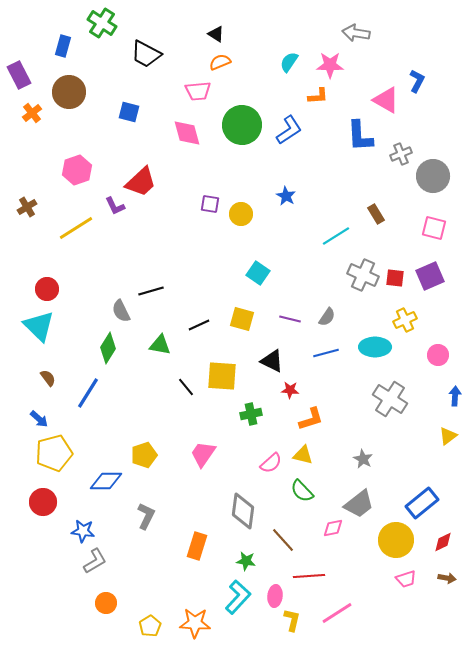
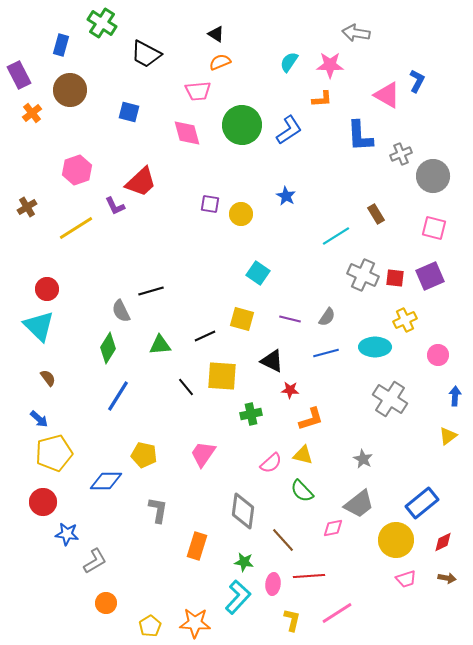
blue rectangle at (63, 46): moved 2 px left, 1 px up
brown circle at (69, 92): moved 1 px right, 2 px up
orange L-shape at (318, 96): moved 4 px right, 3 px down
pink triangle at (386, 100): moved 1 px right, 5 px up
black line at (199, 325): moved 6 px right, 11 px down
green triangle at (160, 345): rotated 15 degrees counterclockwise
blue line at (88, 393): moved 30 px right, 3 px down
yellow pentagon at (144, 455): rotated 30 degrees clockwise
gray L-shape at (146, 516): moved 12 px right, 6 px up; rotated 16 degrees counterclockwise
blue star at (83, 531): moved 16 px left, 3 px down
green star at (246, 561): moved 2 px left, 1 px down
pink ellipse at (275, 596): moved 2 px left, 12 px up
